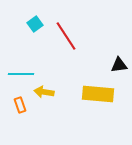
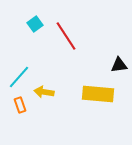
cyan line: moved 2 px left, 3 px down; rotated 50 degrees counterclockwise
